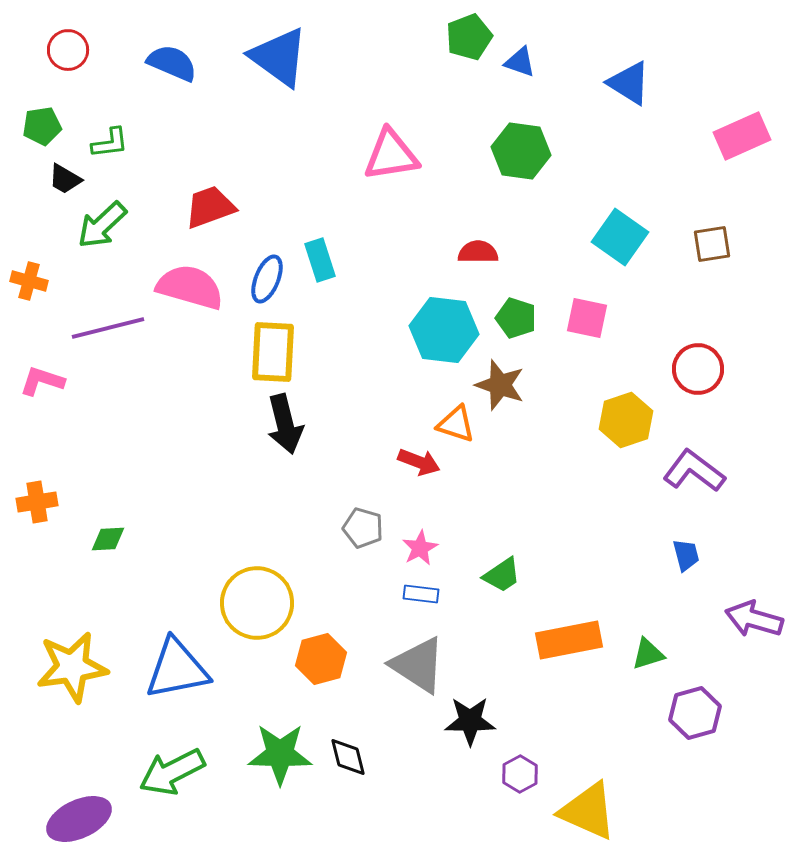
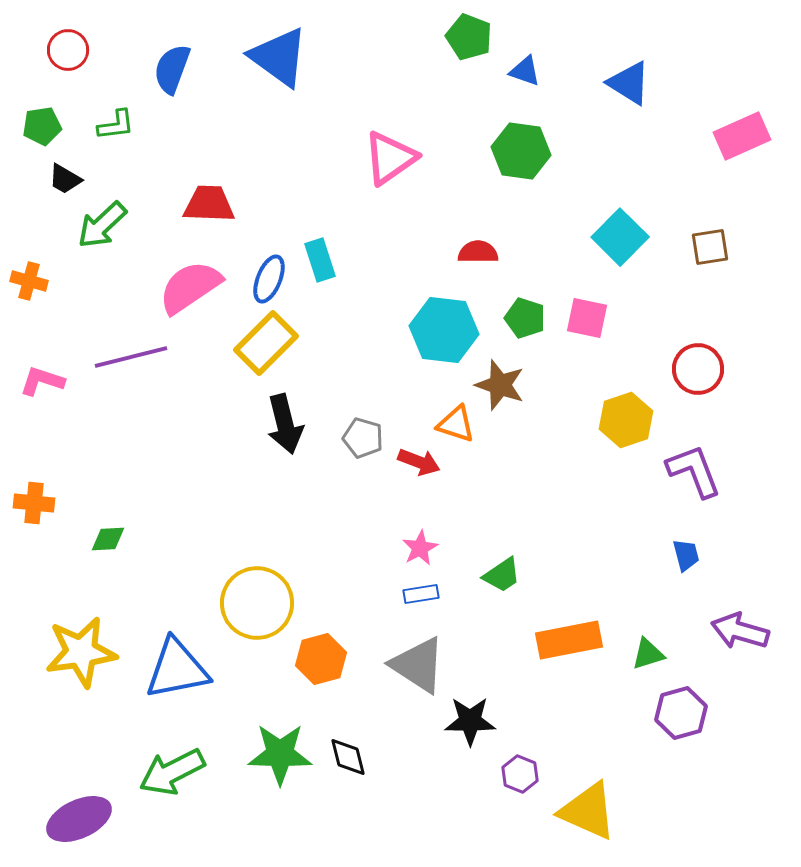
green pentagon at (469, 37): rotated 30 degrees counterclockwise
blue triangle at (520, 62): moved 5 px right, 9 px down
blue semicircle at (172, 63): moved 6 px down; rotated 93 degrees counterclockwise
green L-shape at (110, 143): moved 6 px right, 18 px up
pink triangle at (391, 155): moved 1 px left, 3 px down; rotated 26 degrees counterclockwise
red trapezoid at (210, 207): moved 1 px left, 3 px up; rotated 22 degrees clockwise
cyan square at (620, 237): rotated 10 degrees clockwise
brown square at (712, 244): moved 2 px left, 3 px down
blue ellipse at (267, 279): moved 2 px right
pink semicircle at (190, 287): rotated 50 degrees counterclockwise
green pentagon at (516, 318): moved 9 px right
purple line at (108, 328): moved 23 px right, 29 px down
yellow rectangle at (273, 352): moved 7 px left, 9 px up; rotated 42 degrees clockwise
purple L-shape at (694, 471): rotated 32 degrees clockwise
orange cross at (37, 502): moved 3 px left, 1 px down; rotated 15 degrees clockwise
gray pentagon at (363, 528): moved 90 px up
blue rectangle at (421, 594): rotated 16 degrees counterclockwise
purple arrow at (754, 619): moved 14 px left, 12 px down
yellow star at (72, 667): moved 9 px right, 15 px up
purple hexagon at (695, 713): moved 14 px left
purple hexagon at (520, 774): rotated 9 degrees counterclockwise
